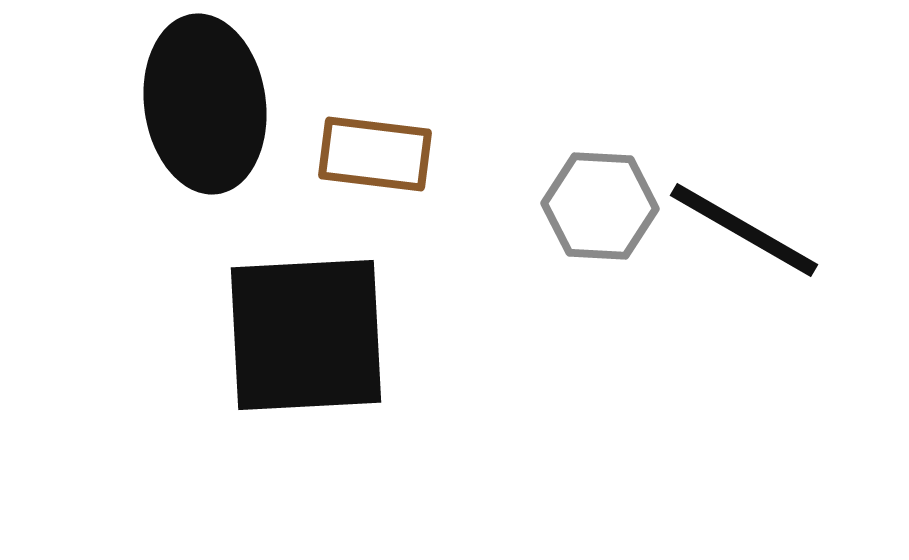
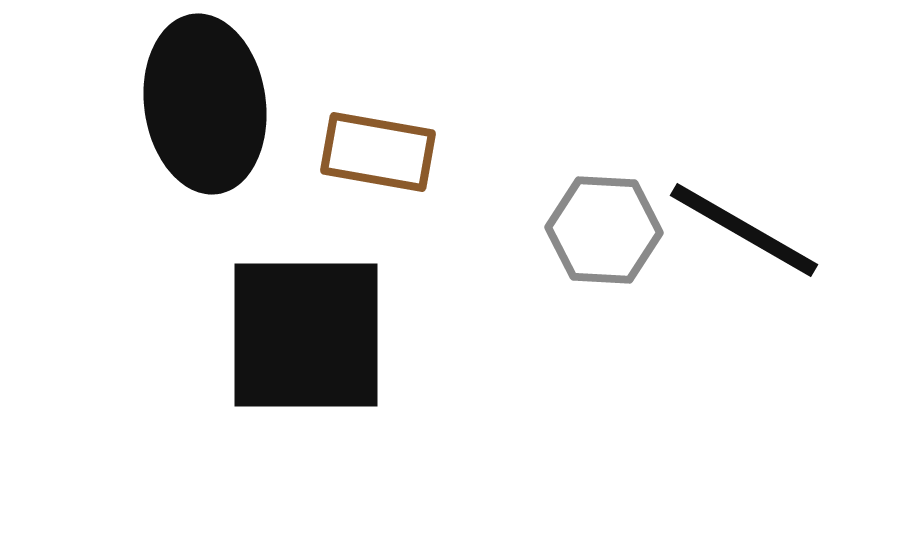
brown rectangle: moved 3 px right, 2 px up; rotated 3 degrees clockwise
gray hexagon: moved 4 px right, 24 px down
black square: rotated 3 degrees clockwise
